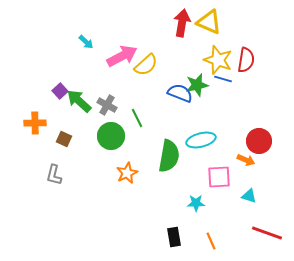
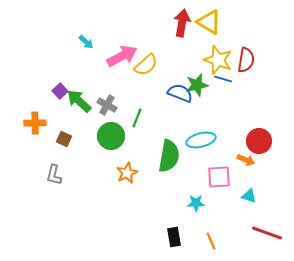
yellow triangle: rotated 8 degrees clockwise
green line: rotated 48 degrees clockwise
